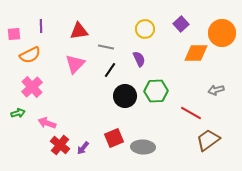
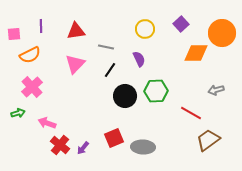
red triangle: moved 3 px left
